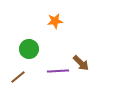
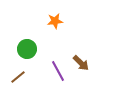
green circle: moved 2 px left
purple line: rotated 65 degrees clockwise
